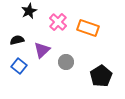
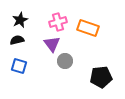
black star: moved 9 px left, 9 px down
pink cross: rotated 30 degrees clockwise
purple triangle: moved 10 px right, 6 px up; rotated 24 degrees counterclockwise
gray circle: moved 1 px left, 1 px up
blue square: rotated 21 degrees counterclockwise
black pentagon: moved 1 px down; rotated 25 degrees clockwise
